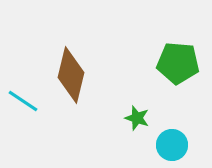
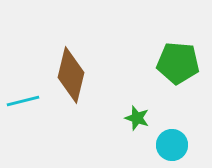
cyan line: rotated 48 degrees counterclockwise
